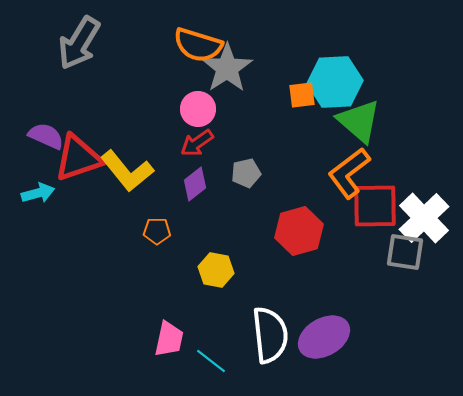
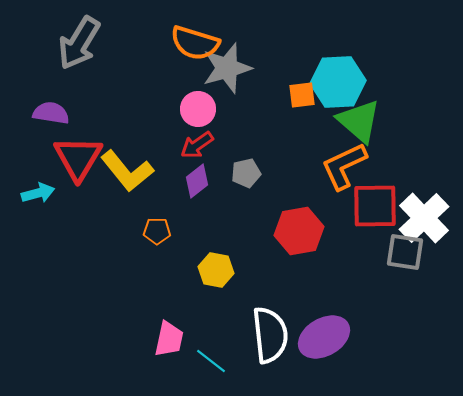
orange semicircle: moved 3 px left, 2 px up
gray star: rotated 18 degrees clockwise
cyan hexagon: moved 3 px right
purple semicircle: moved 5 px right, 23 px up; rotated 15 degrees counterclockwise
red arrow: moved 2 px down
red triangle: rotated 40 degrees counterclockwise
orange L-shape: moved 5 px left, 7 px up; rotated 12 degrees clockwise
purple diamond: moved 2 px right, 3 px up
red hexagon: rotated 6 degrees clockwise
